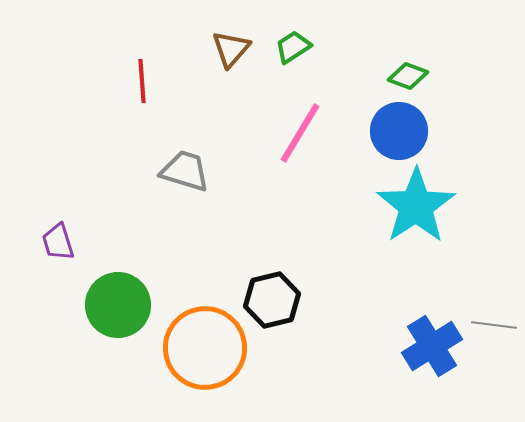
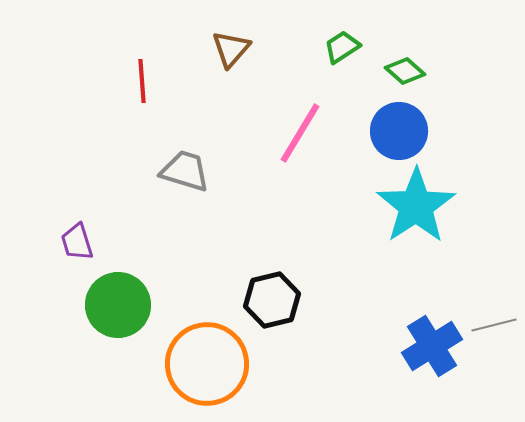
green trapezoid: moved 49 px right
green diamond: moved 3 px left, 5 px up; rotated 21 degrees clockwise
purple trapezoid: moved 19 px right
gray line: rotated 21 degrees counterclockwise
orange circle: moved 2 px right, 16 px down
